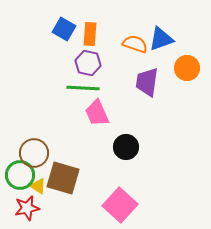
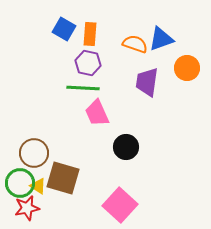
green circle: moved 8 px down
